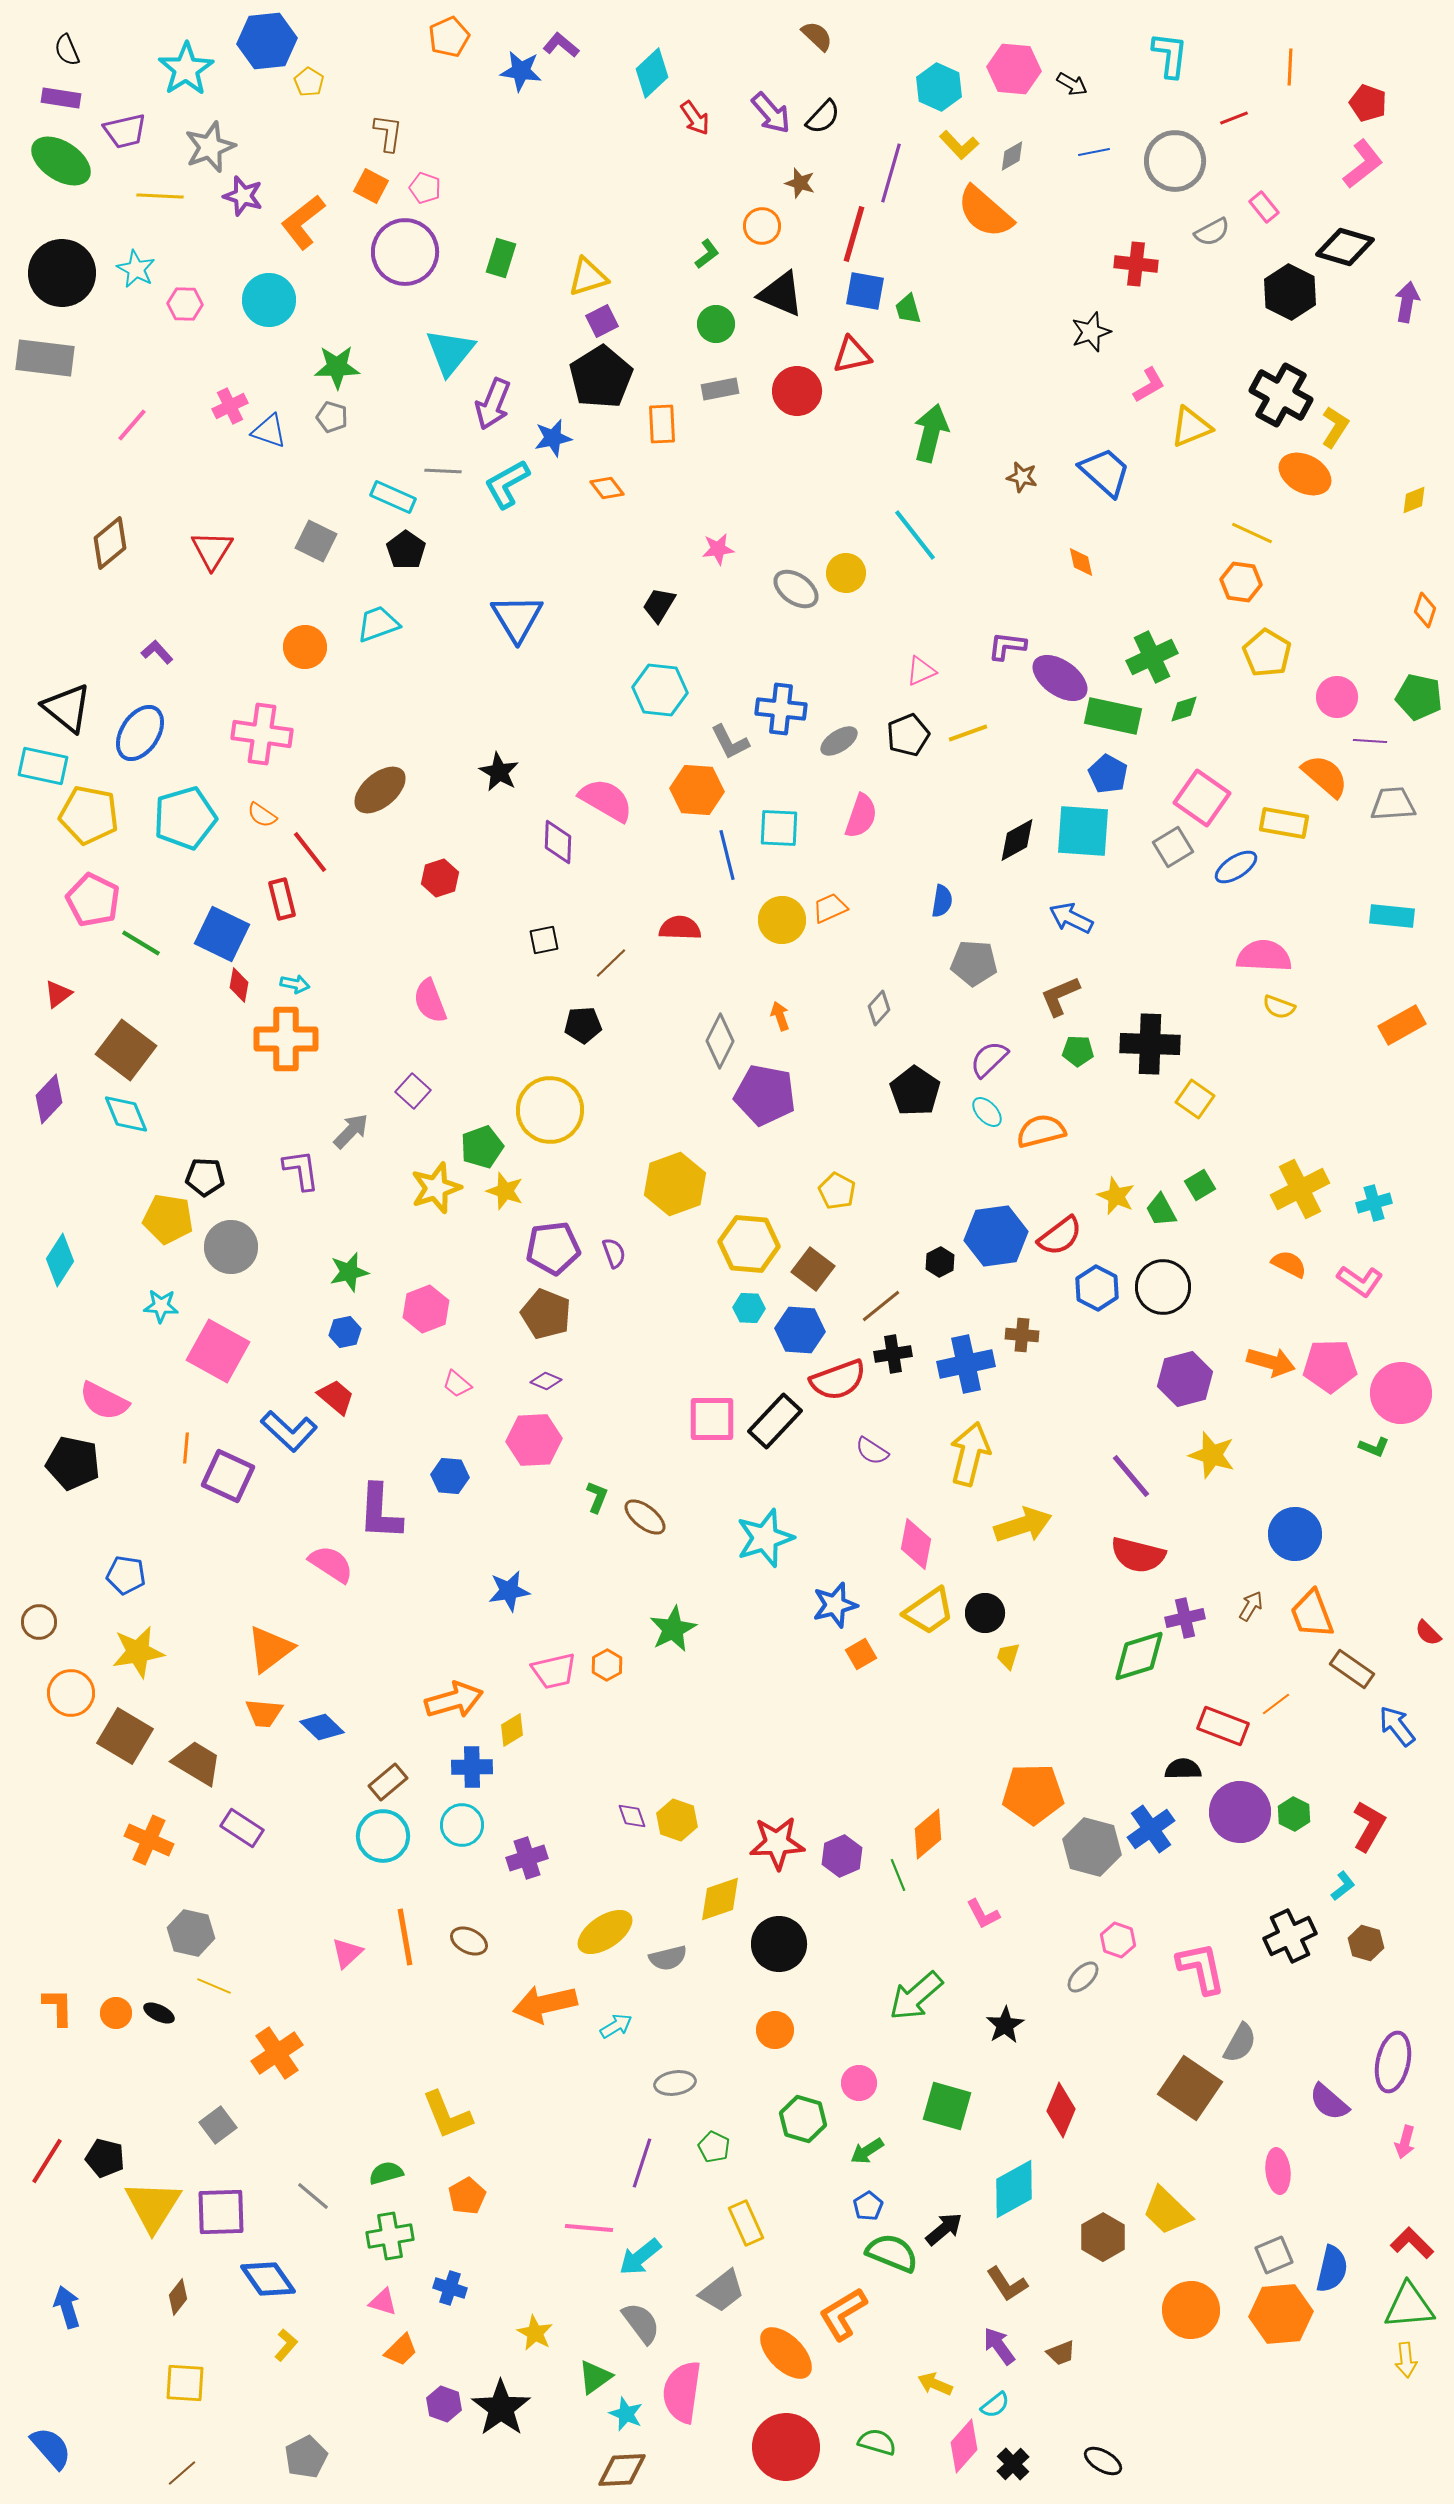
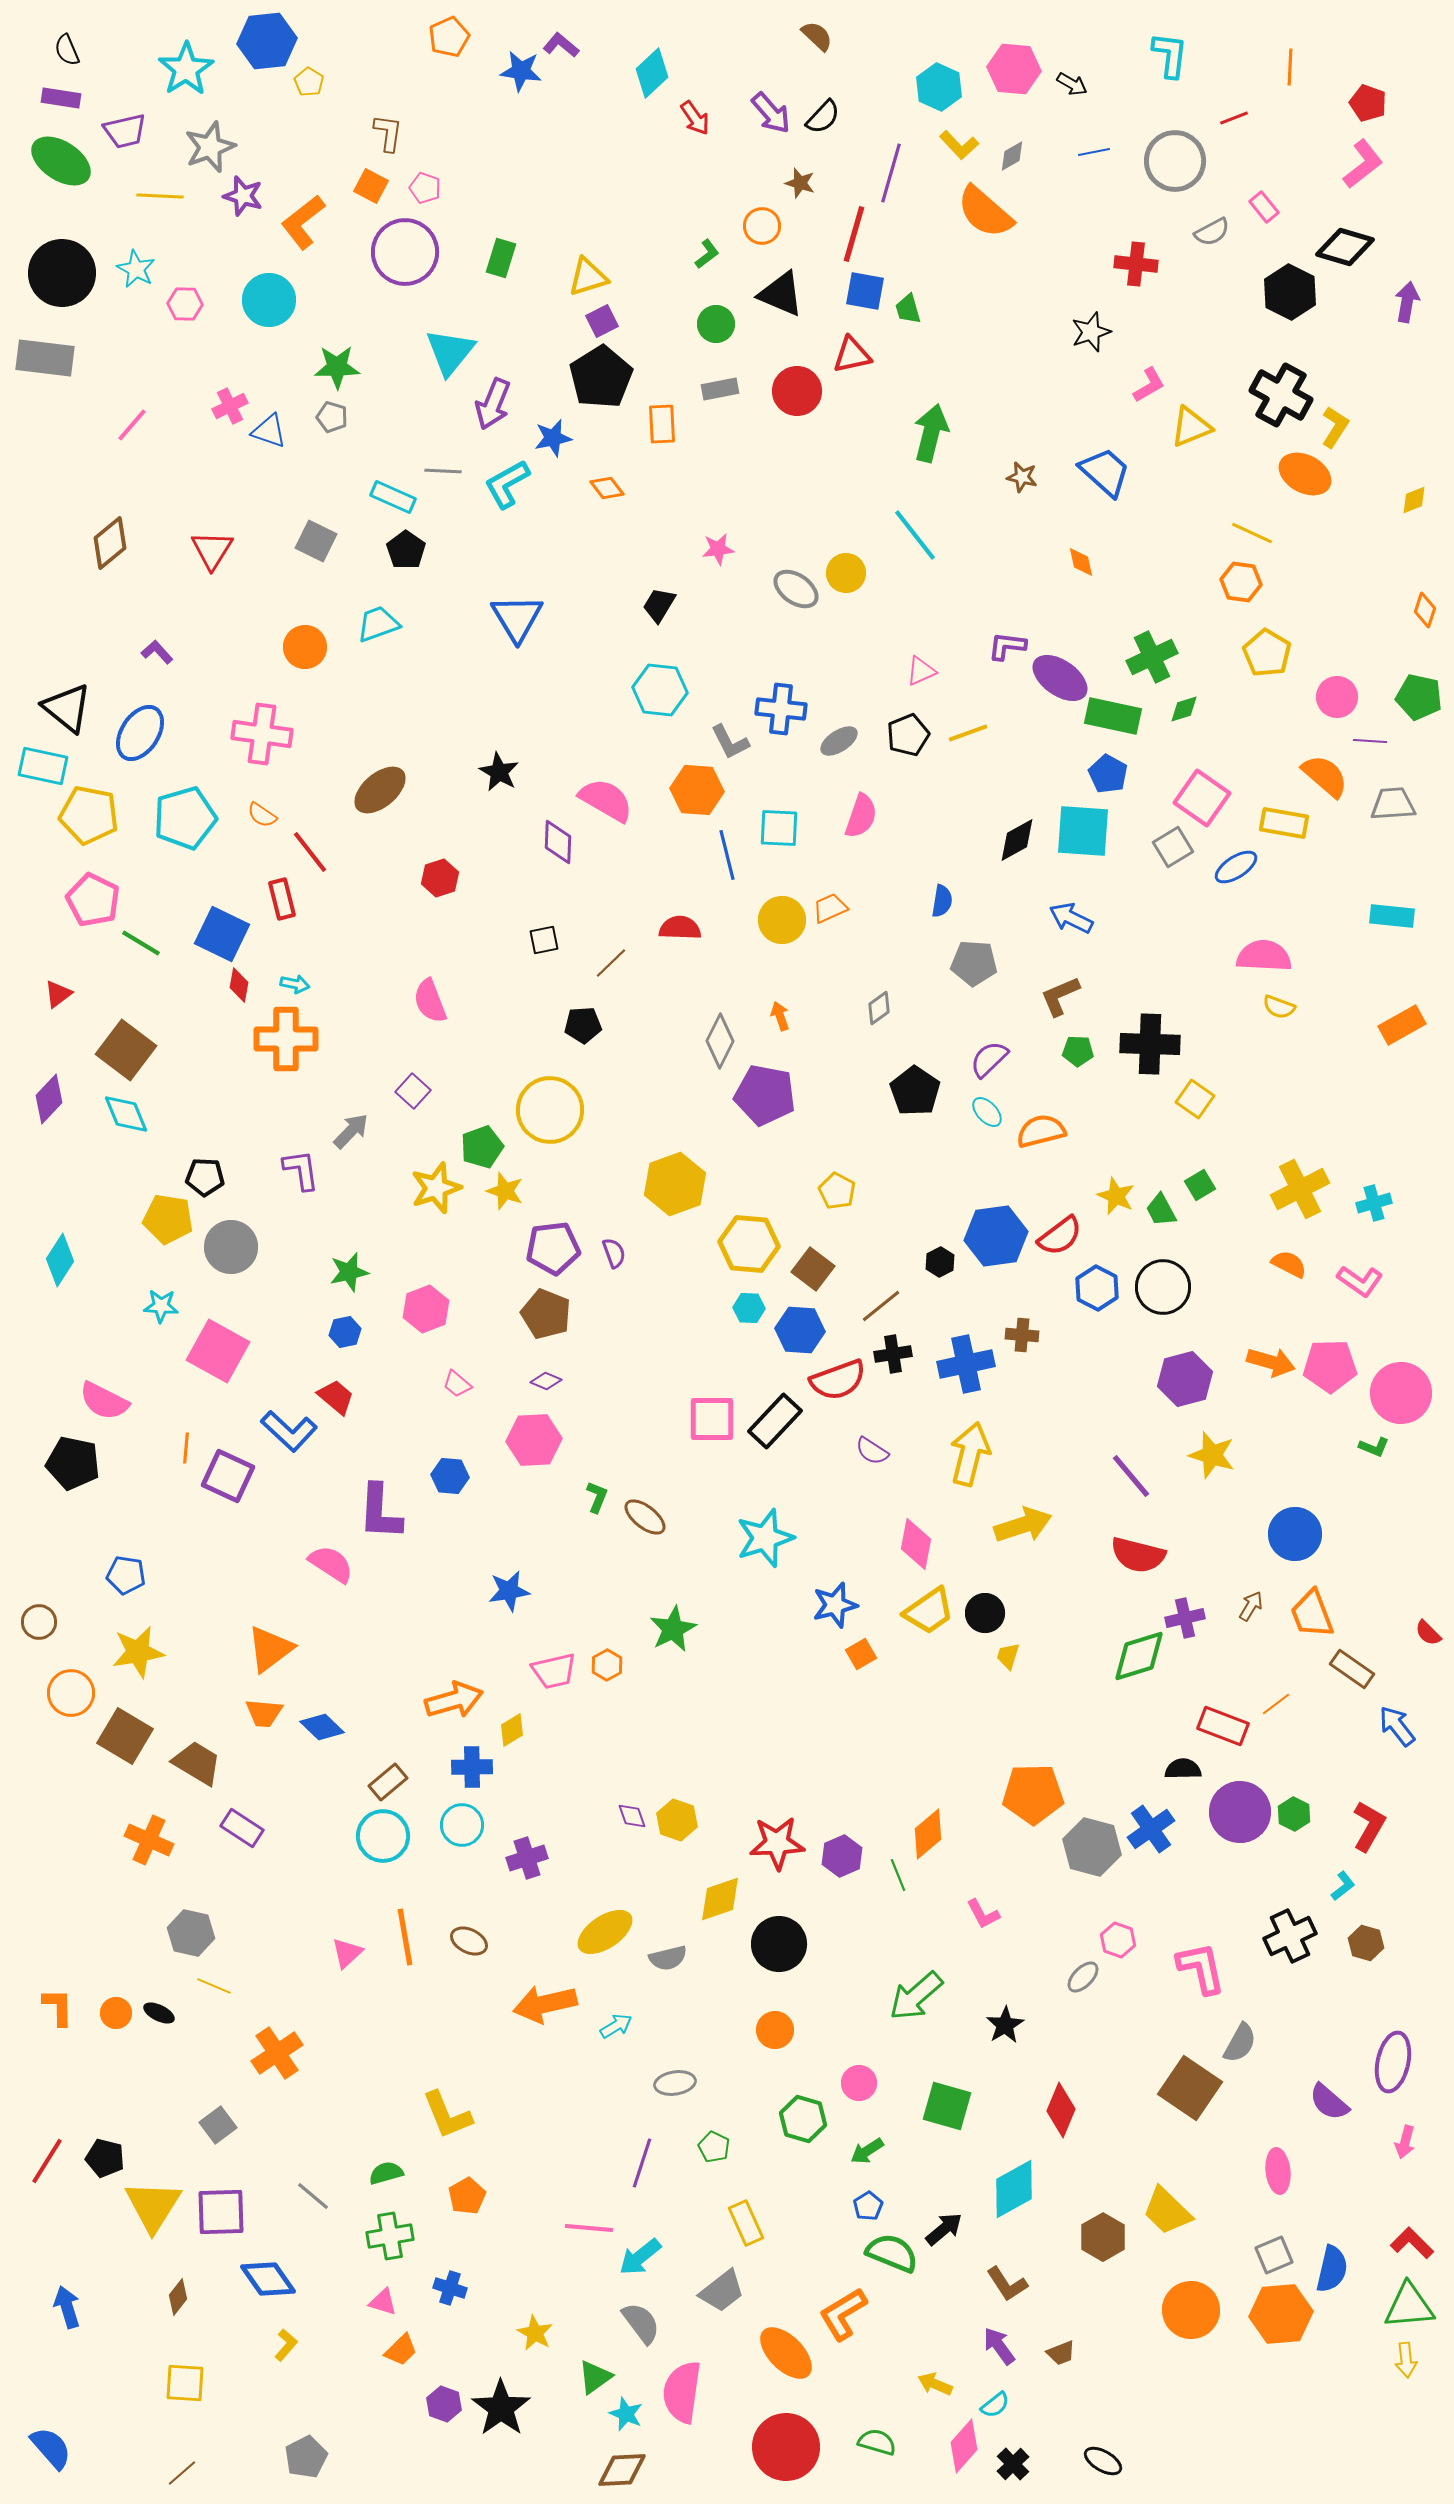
gray diamond at (879, 1008): rotated 12 degrees clockwise
